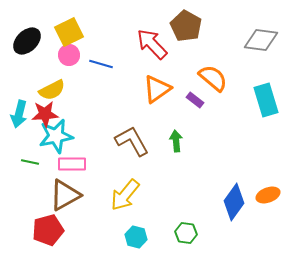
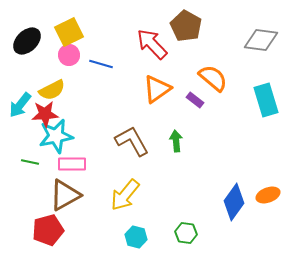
cyan arrow: moved 1 px right, 9 px up; rotated 24 degrees clockwise
